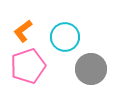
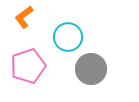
orange L-shape: moved 1 px right, 14 px up
cyan circle: moved 3 px right
